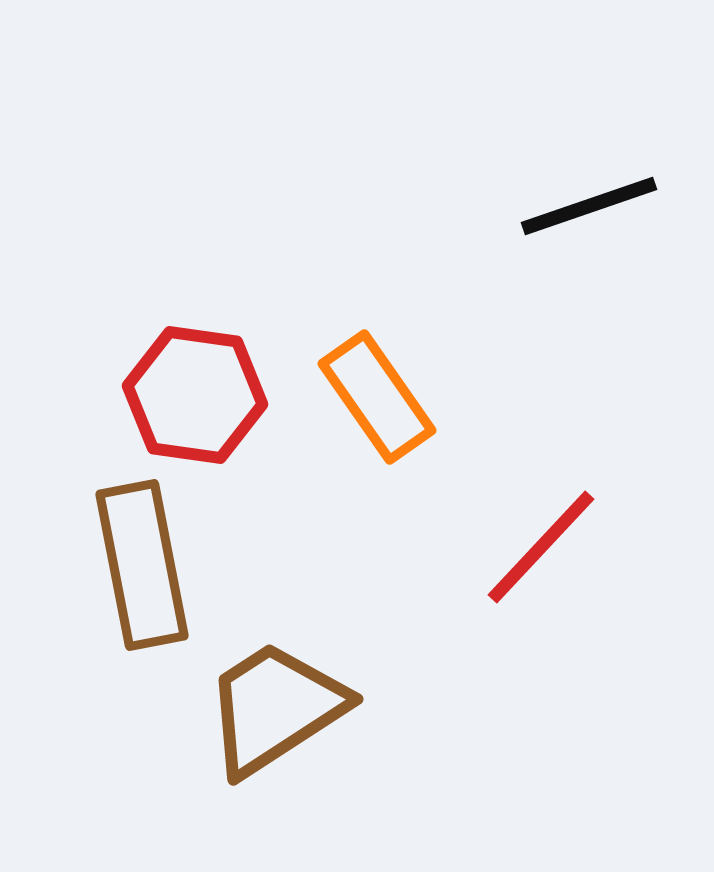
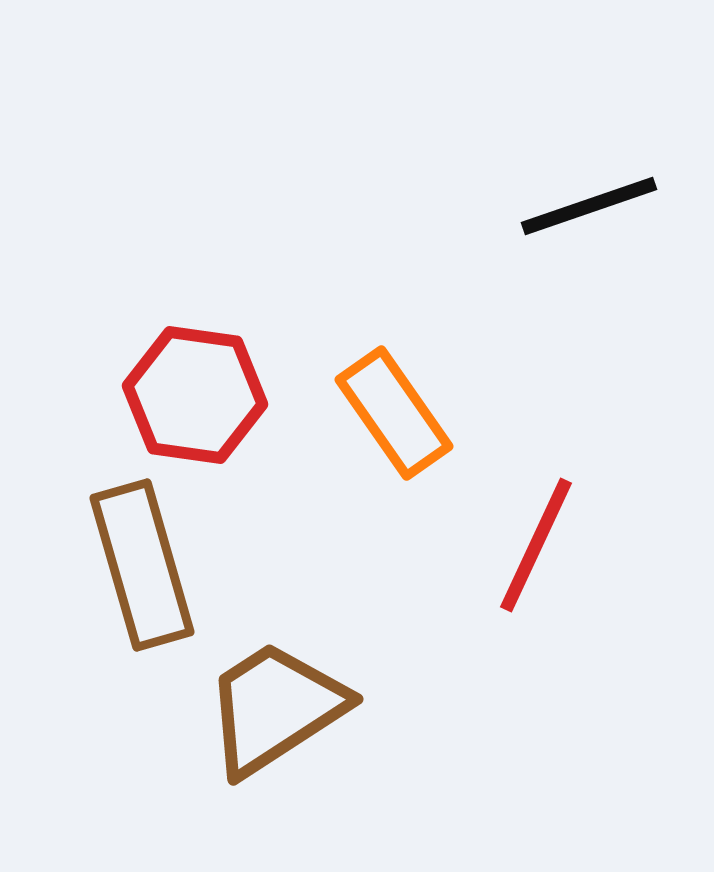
orange rectangle: moved 17 px right, 16 px down
red line: moved 5 px left, 2 px up; rotated 18 degrees counterclockwise
brown rectangle: rotated 5 degrees counterclockwise
